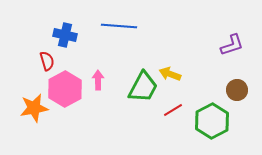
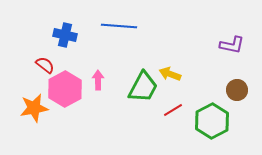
purple L-shape: rotated 30 degrees clockwise
red semicircle: moved 2 px left, 4 px down; rotated 36 degrees counterclockwise
